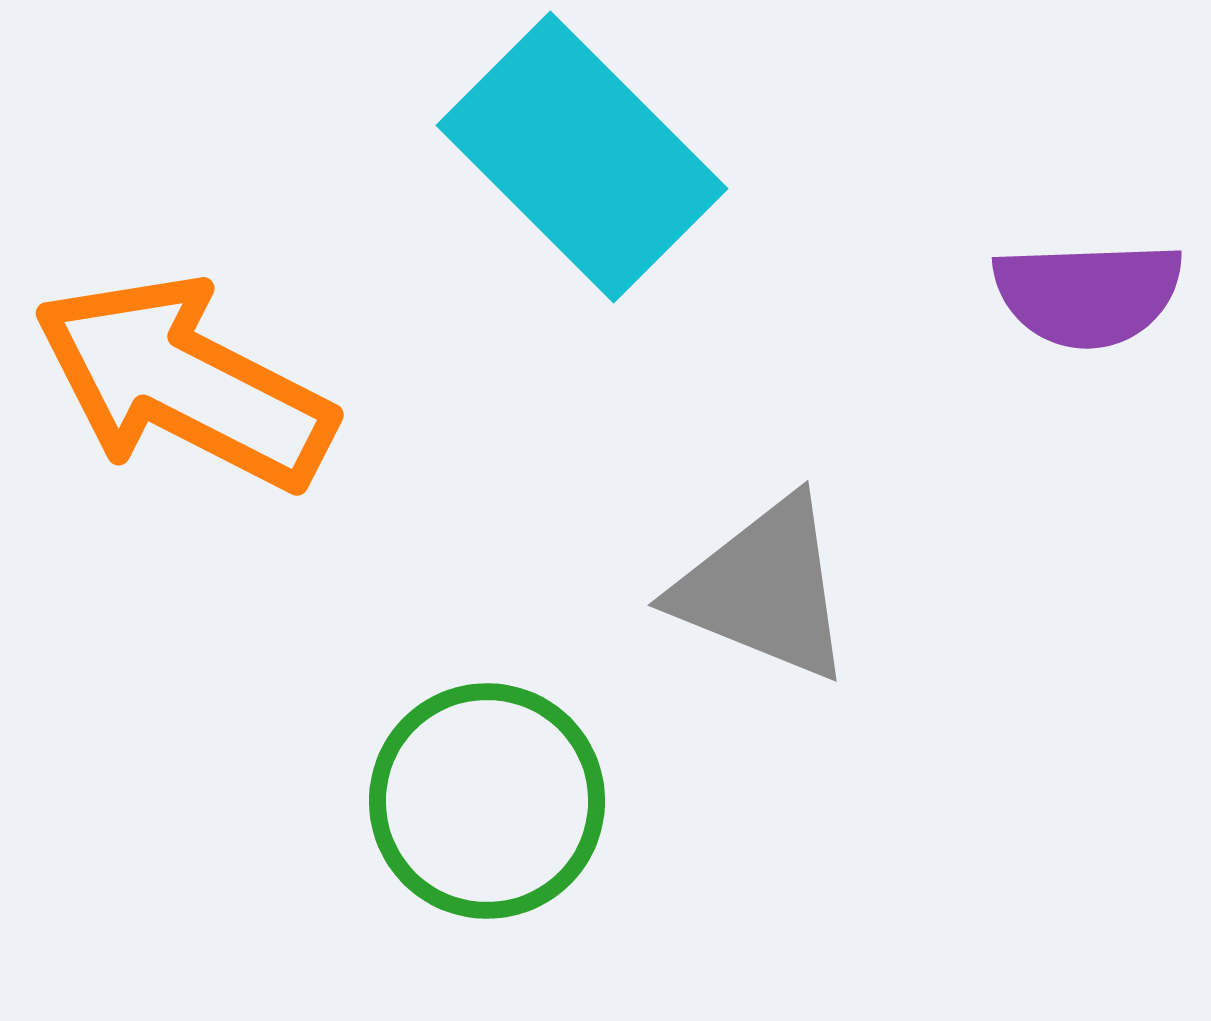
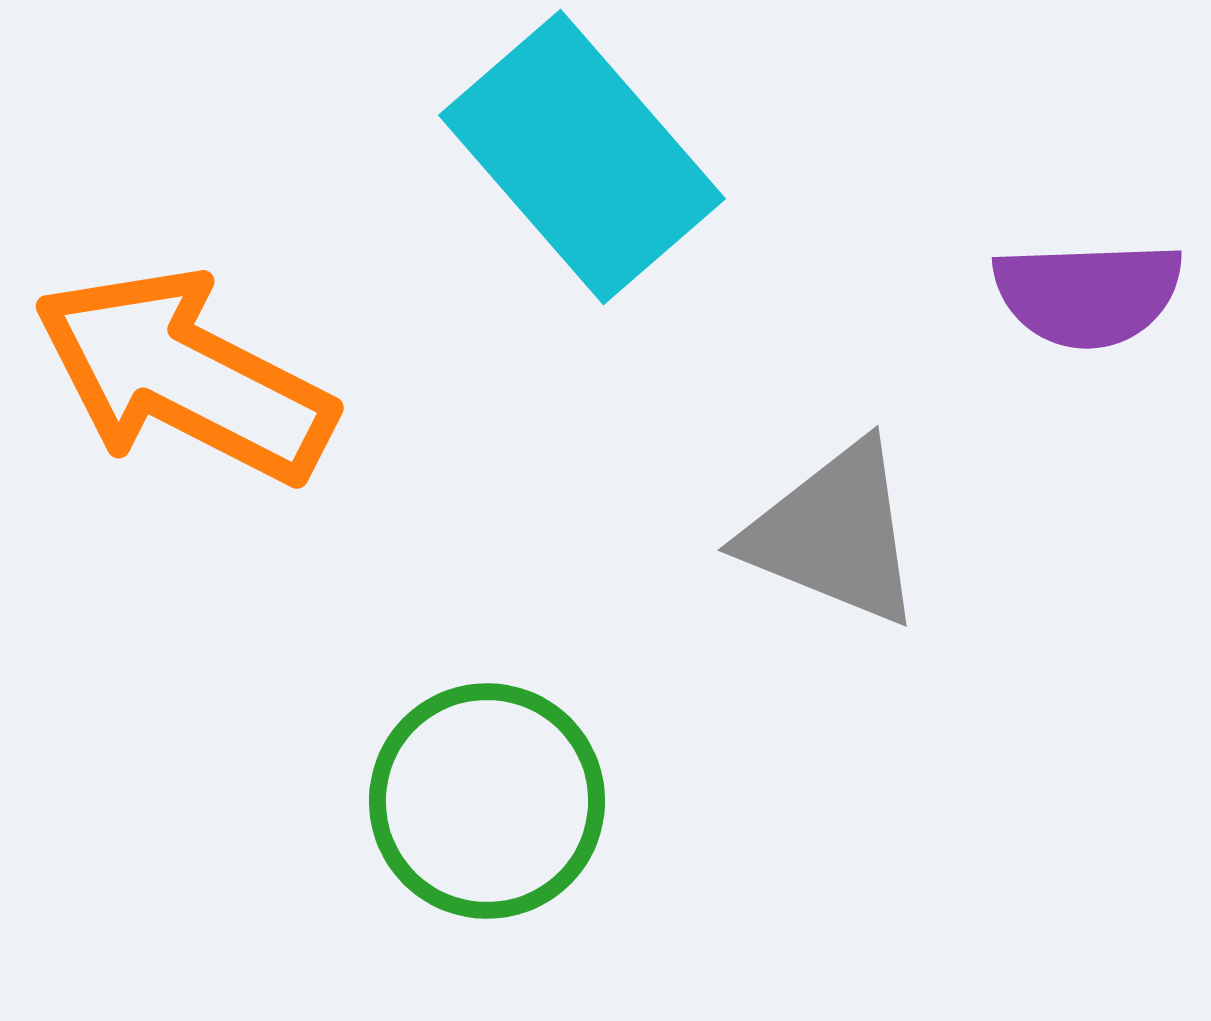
cyan rectangle: rotated 4 degrees clockwise
orange arrow: moved 7 px up
gray triangle: moved 70 px right, 55 px up
